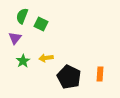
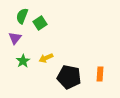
green square: moved 1 px left, 1 px up; rotated 32 degrees clockwise
yellow arrow: rotated 16 degrees counterclockwise
black pentagon: rotated 15 degrees counterclockwise
